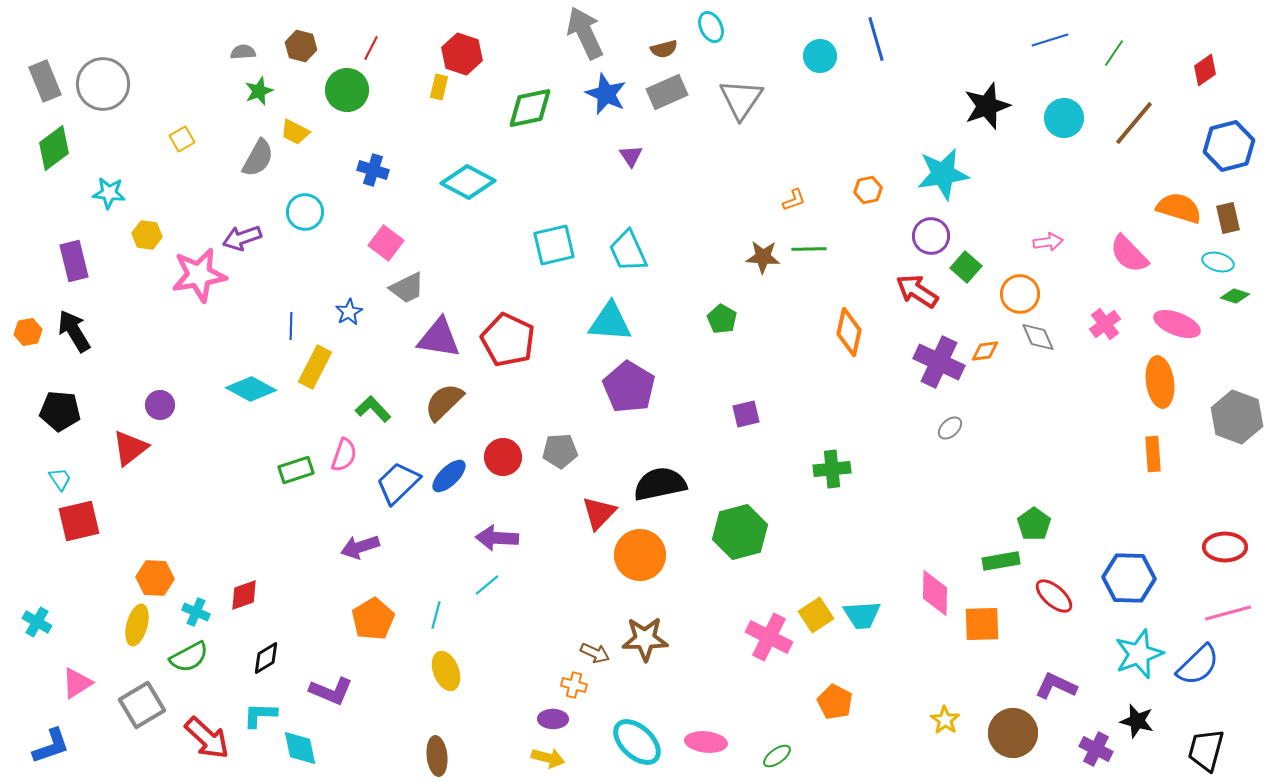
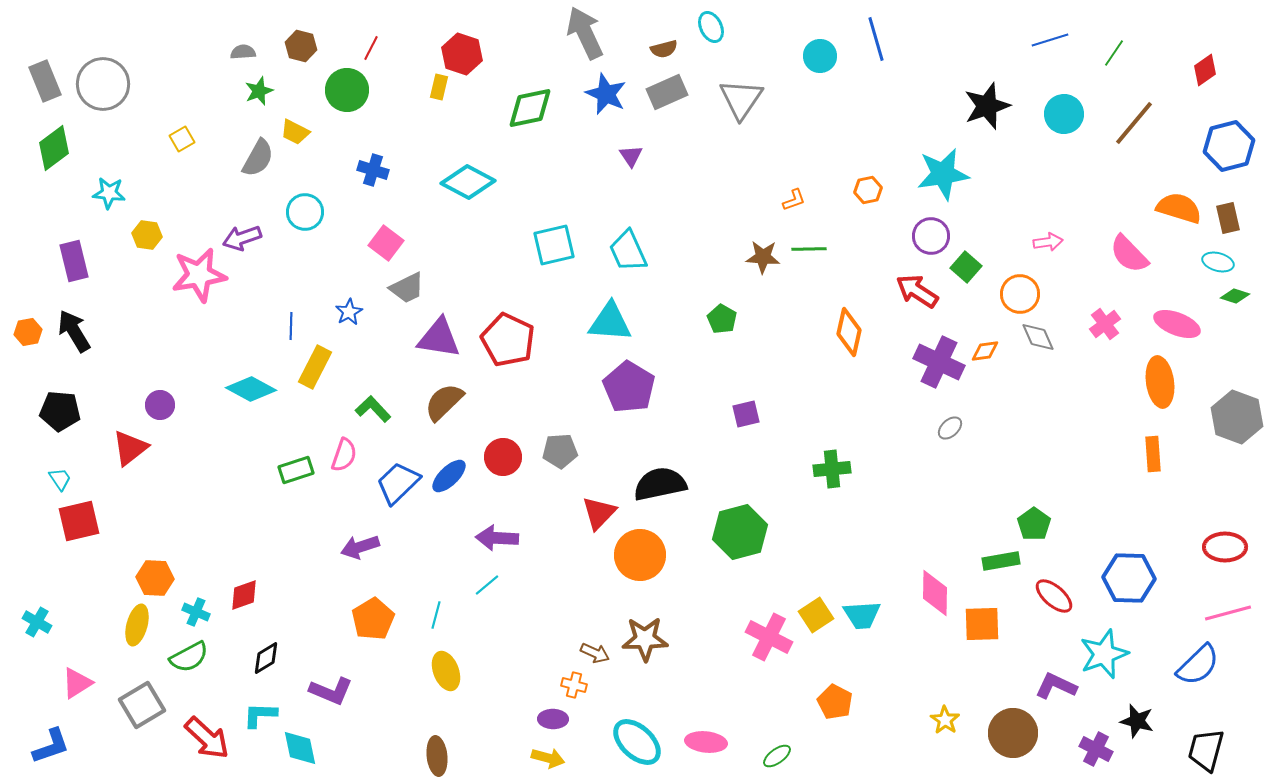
cyan circle at (1064, 118): moved 4 px up
cyan star at (1139, 654): moved 35 px left
